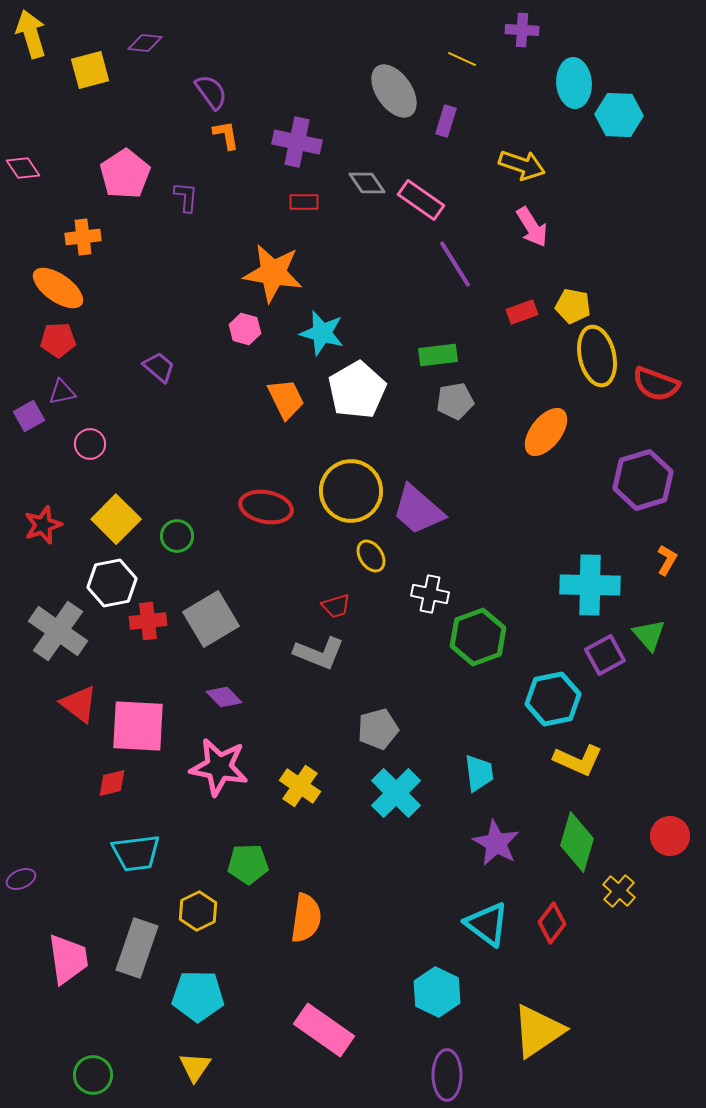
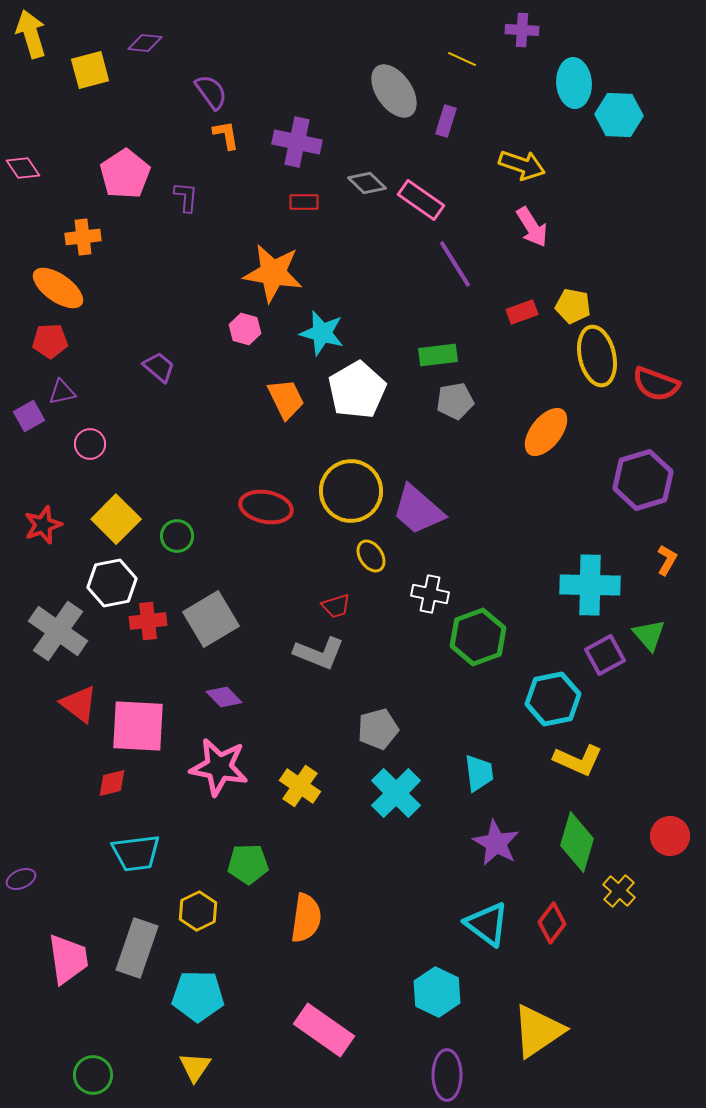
gray diamond at (367, 183): rotated 12 degrees counterclockwise
red pentagon at (58, 340): moved 8 px left, 1 px down
